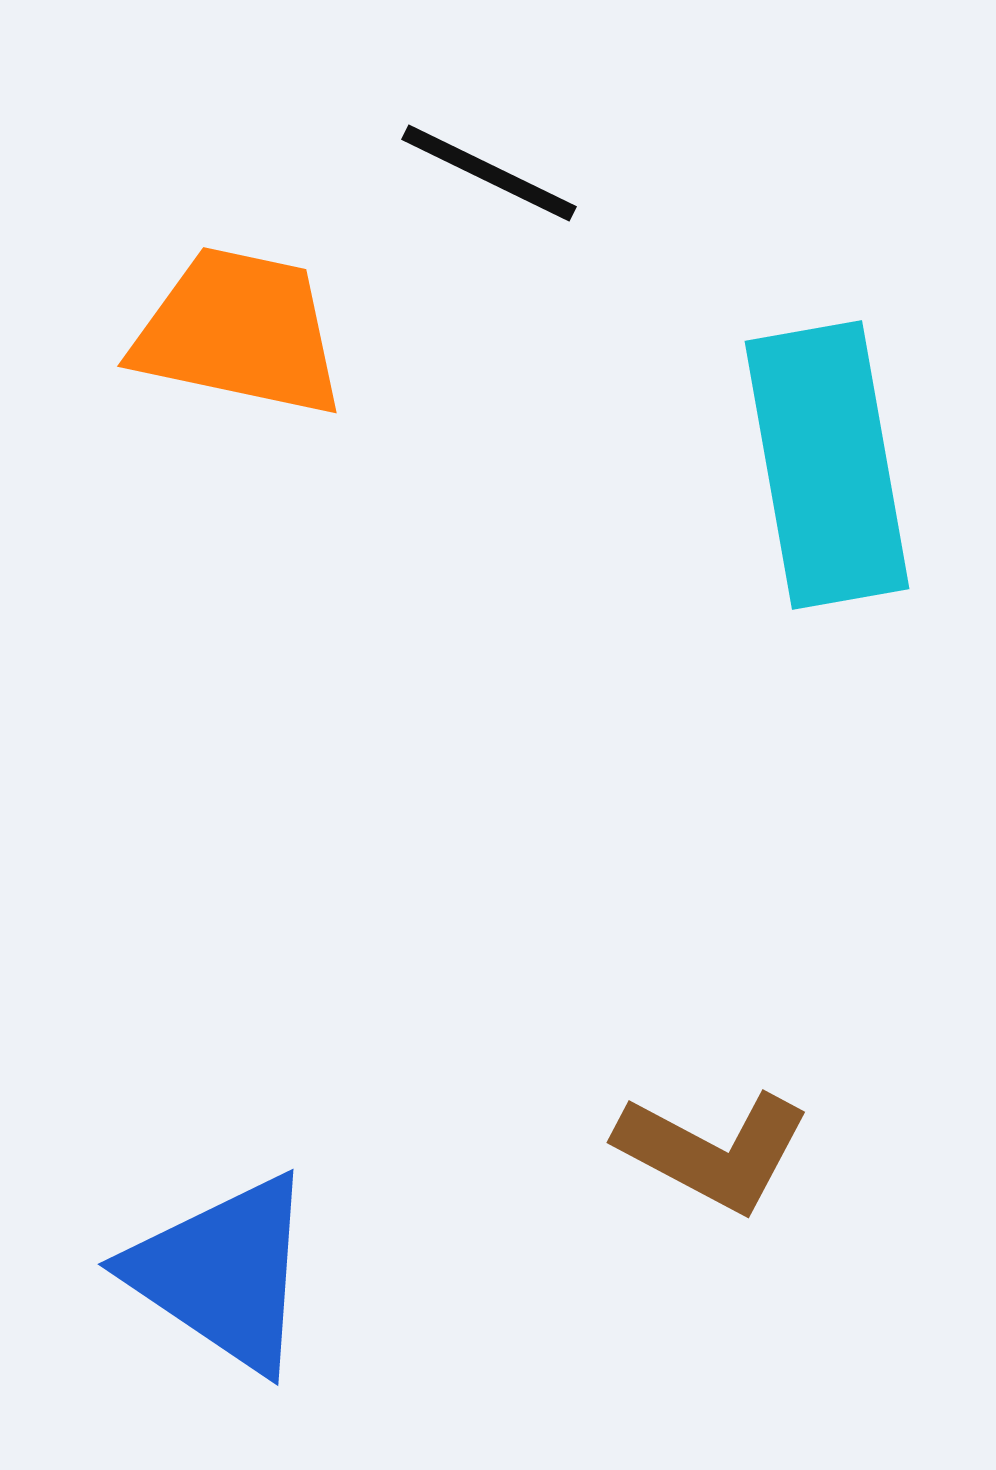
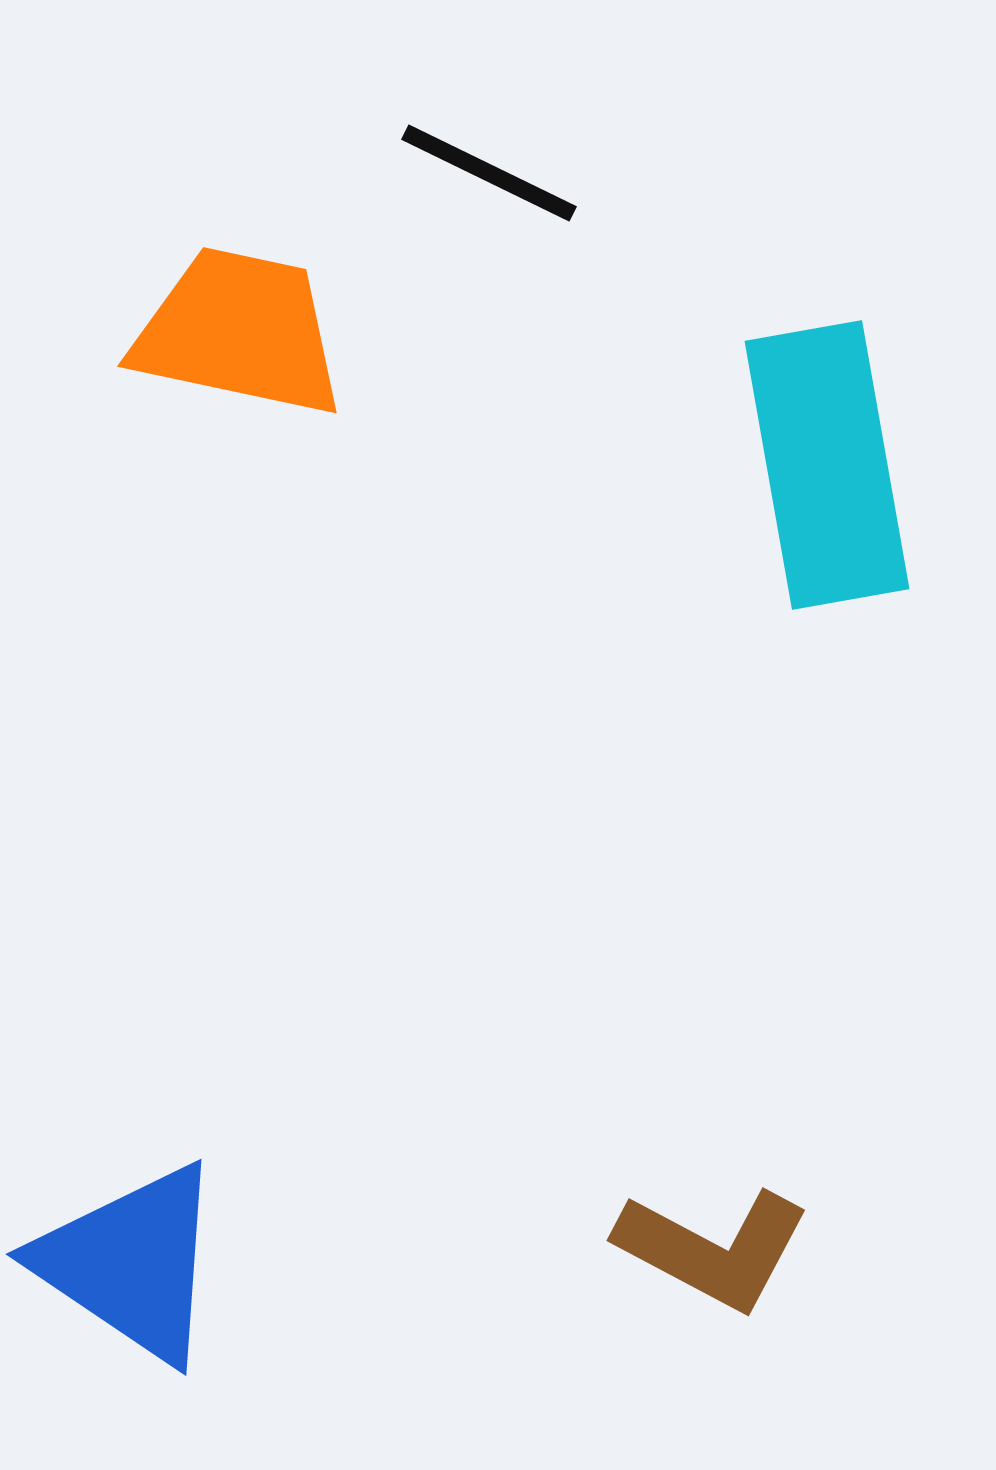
brown L-shape: moved 98 px down
blue triangle: moved 92 px left, 10 px up
